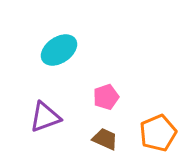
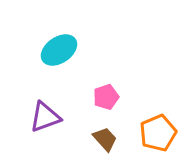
brown trapezoid: rotated 24 degrees clockwise
